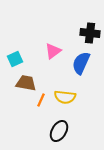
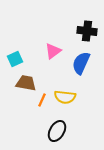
black cross: moved 3 px left, 2 px up
orange line: moved 1 px right
black ellipse: moved 2 px left
